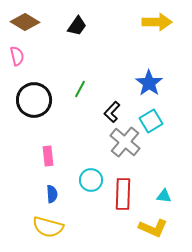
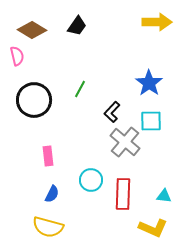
brown diamond: moved 7 px right, 8 px down
cyan square: rotated 30 degrees clockwise
blue semicircle: rotated 30 degrees clockwise
